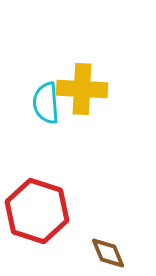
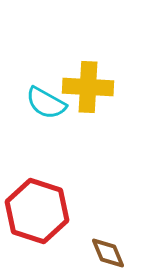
yellow cross: moved 6 px right, 2 px up
cyan semicircle: rotated 57 degrees counterclockwise
